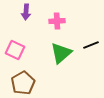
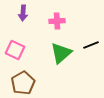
purple arrow: moved 3 px left, 1 px down
